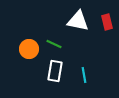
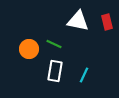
cyan line: rotated 35 degrees clockwise
